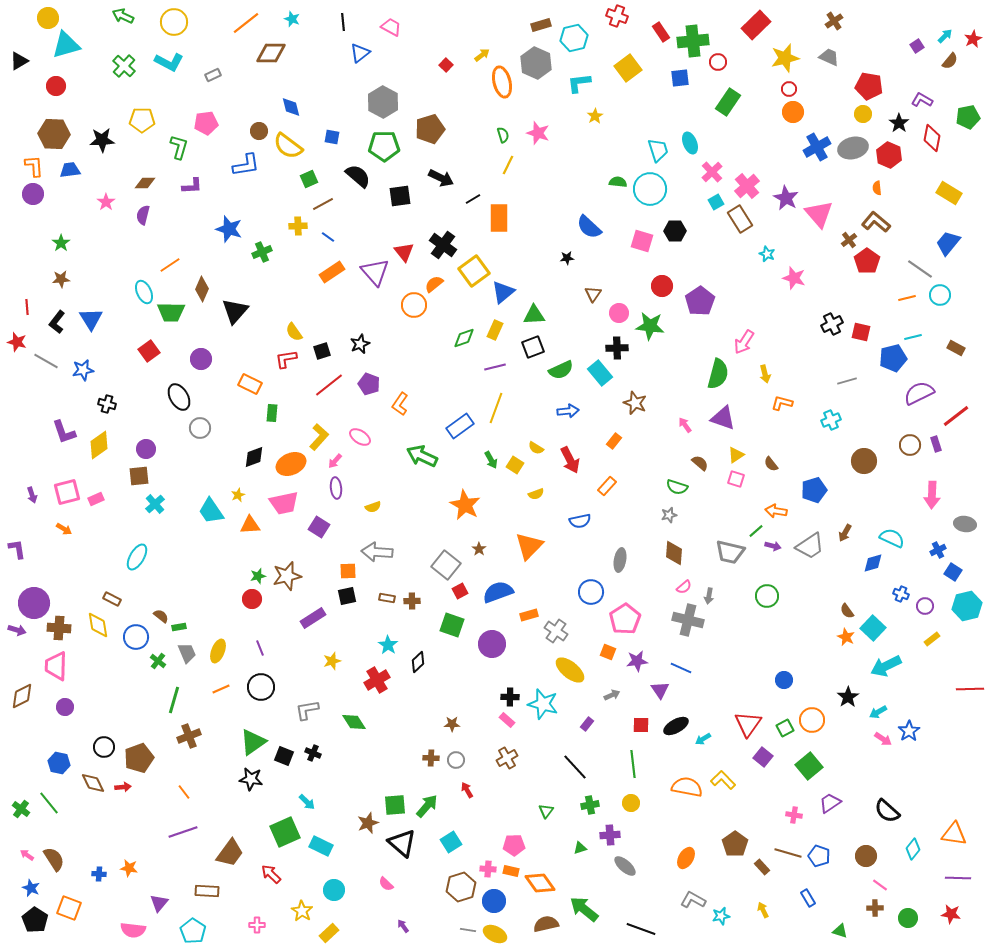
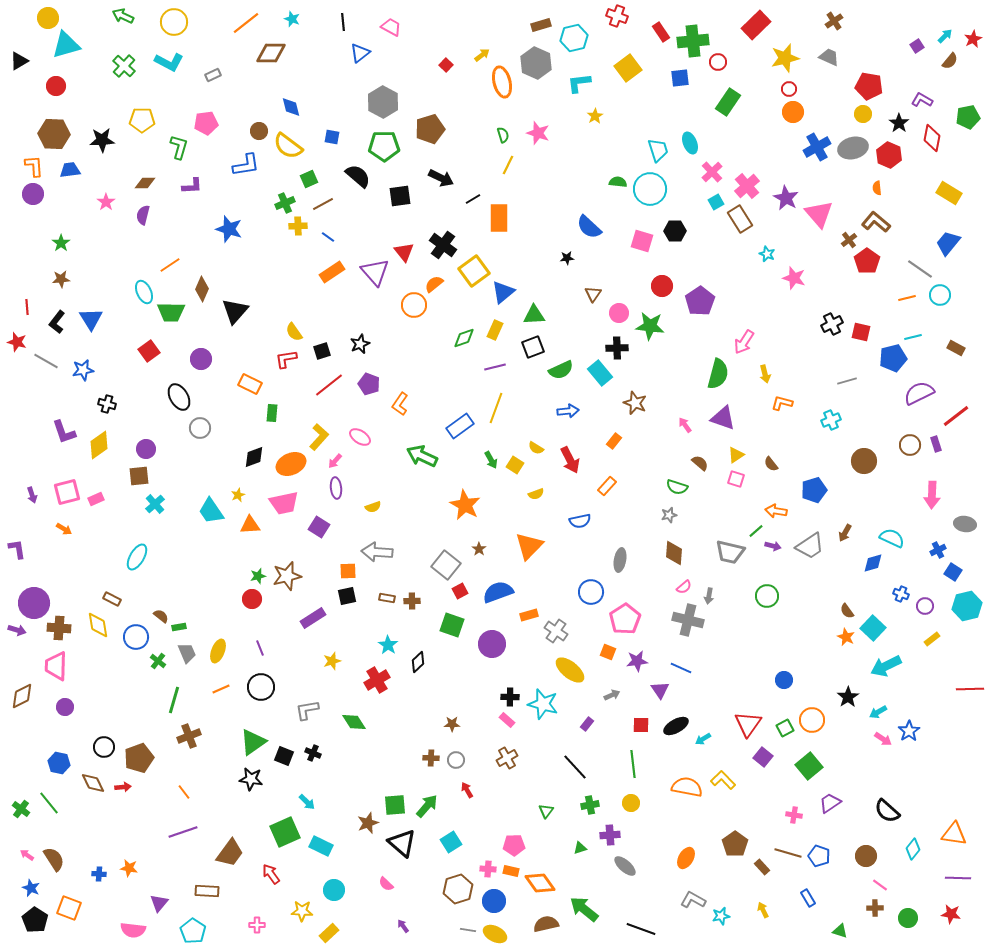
green cross at (262, 252): moved 23 px right, 49 px up
red arrow at (271, 874): rotated 10 degrees clockwise
brown hexagon at (461, 887): moved 3 px left, 2 px down
yellow star at (302, 911): rotated 30 degrees counterclockwise
